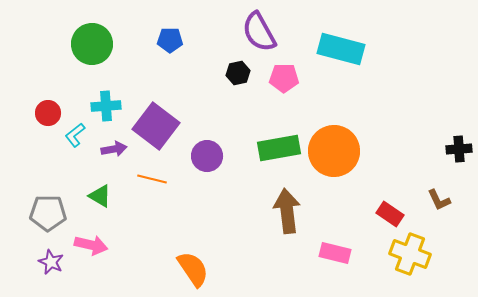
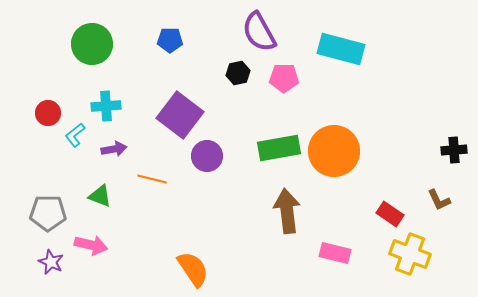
purple square: moved 24 px right, 11 px up
black cross: moved 5 px left, 1 px down
green triangle: rotated 10 degrees counterclockwise
